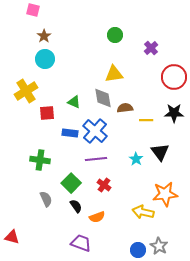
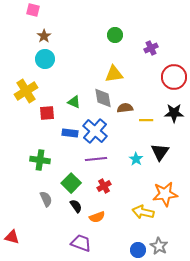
purple cross: rotated 16 degrees clockwise
black triangle: rotated 12 degrees clockwise
red cross: moved 1 px down; rotated 24 degrees clockwise
